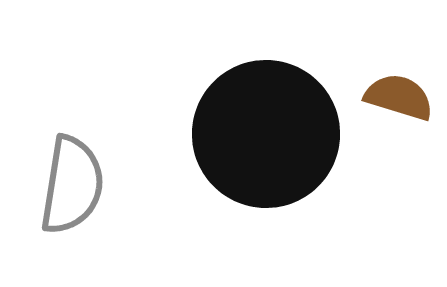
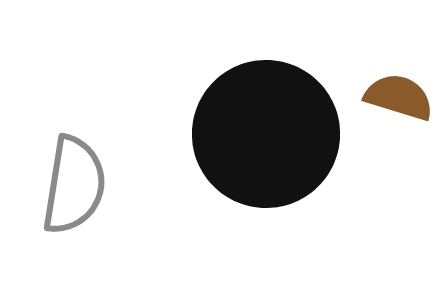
gray semicircle: moved 2 px right
